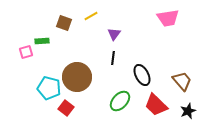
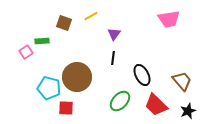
pink trapezoid: moved 1 px right, 1 px down
pink square: rotated 16 degrees counterclockwise
red square: rotated 35 degrees counterclockwise
